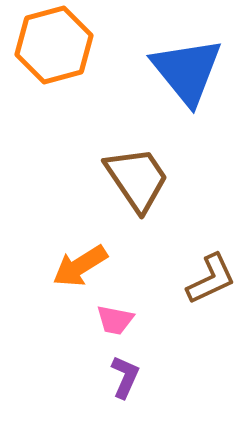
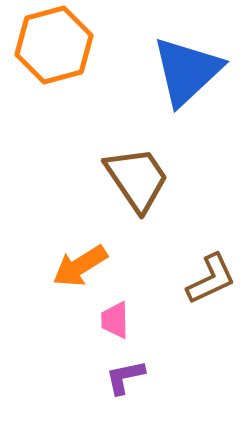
blue triangle: rotated 26 degrees clockwise
pink trapezoid: rotated 78 degrees clockwise
purple L-shape: rotated 126 degrees counterclockwise
